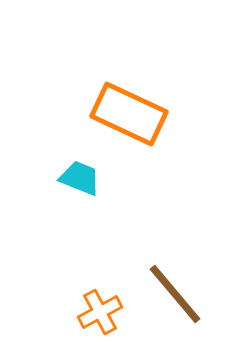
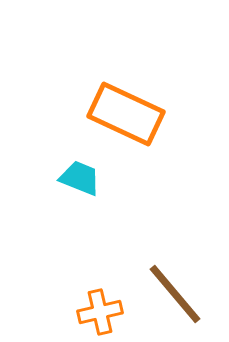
orange rectangle: moved 3 px left
orange cross: rotated 15 degrees clockwise
